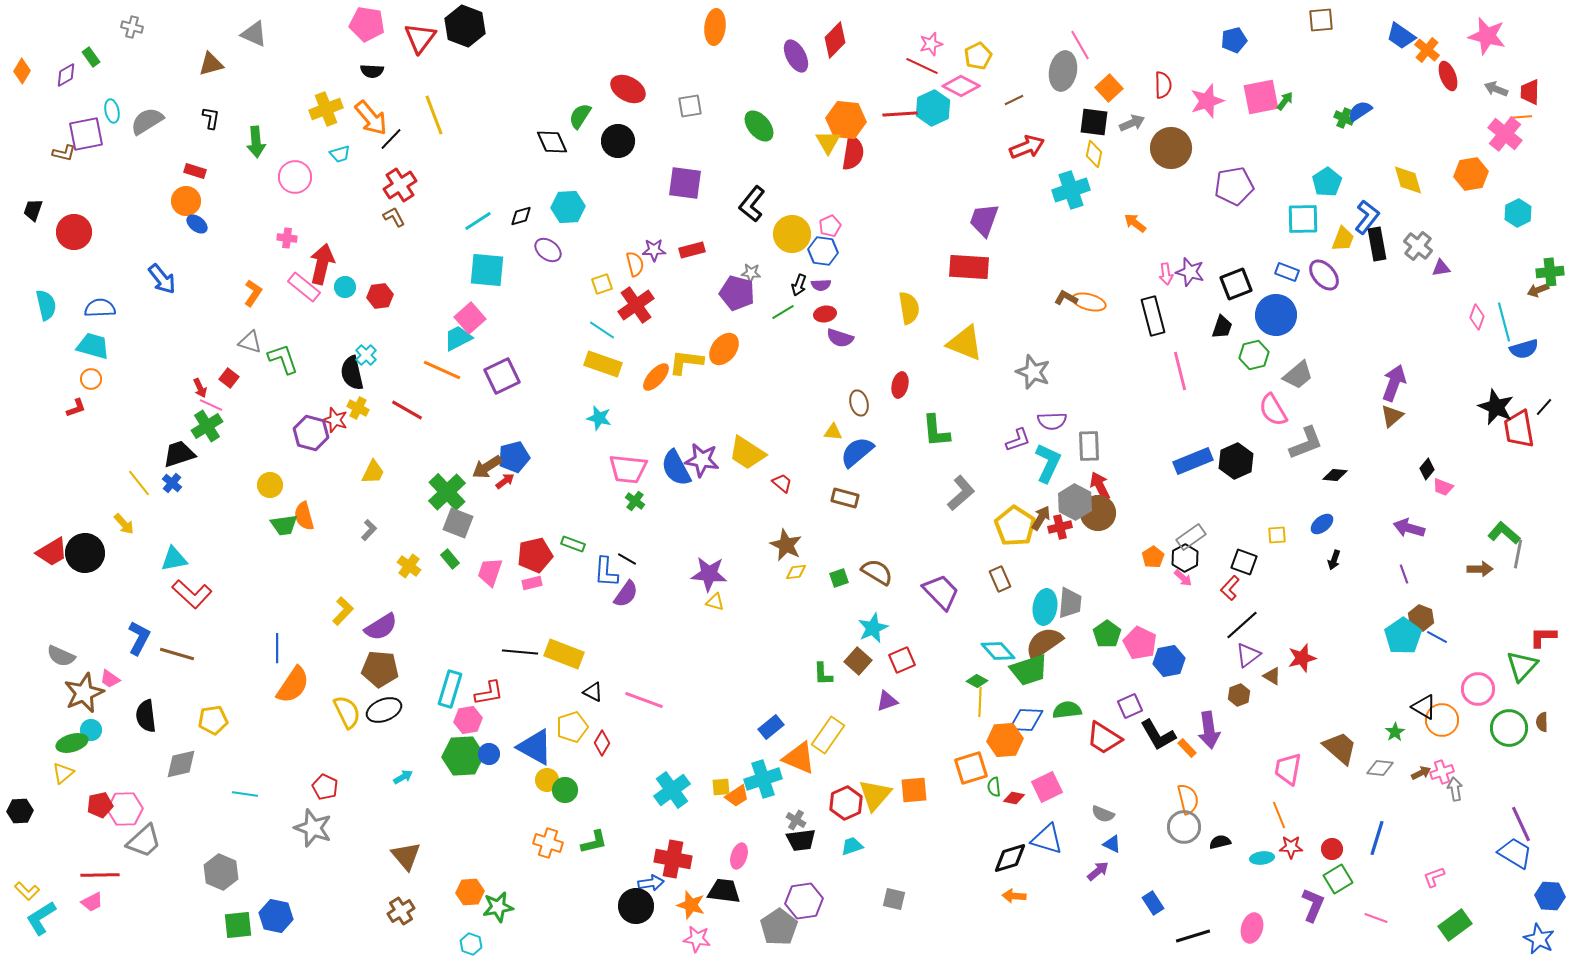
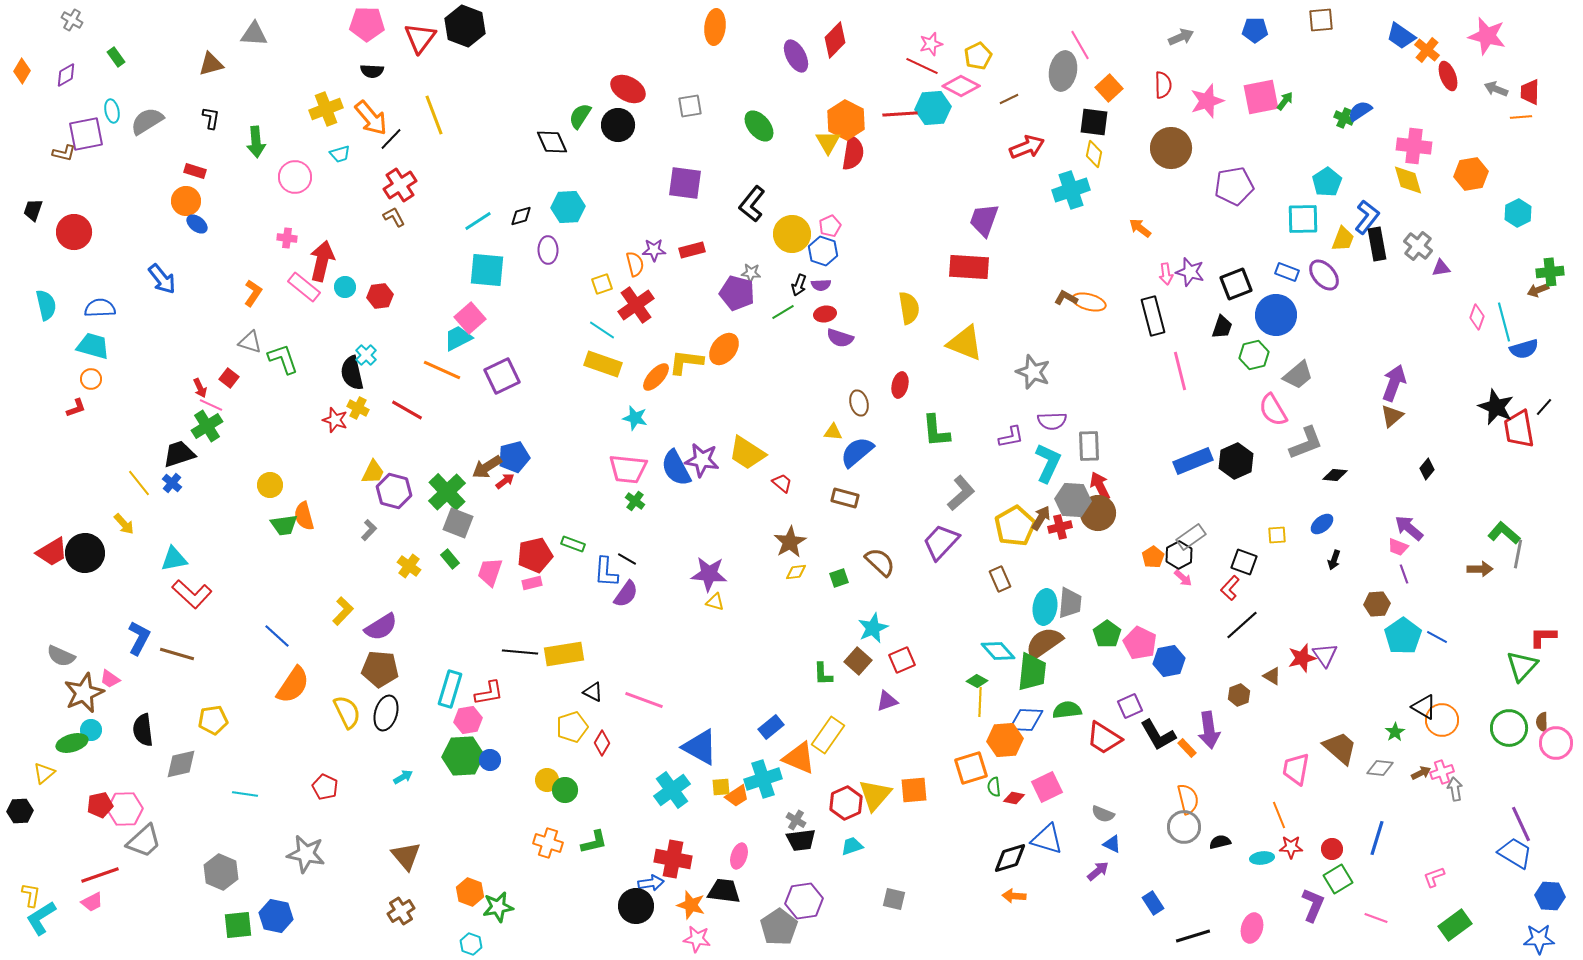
pink pentagon at (367, 24): rotated 8 degrees counterclockwise
gray cross at (132, 27): moved 60 px left, 7 px up; rotated 15 degrees clockwise
gray triangle at (254, 34): rotated 20 degrees counterclockwise
blue pentagon at (1234, 40): moved 21 px right, 10 px up; rotated 15 degrees clockwise
green rectangle at (91, 57): moved 25 px right
brown line at (1014, 100): moved 5 px left, 1 px up
cyan hexagon at (933, 108): rotated 20 degrees clockwise
orange hexagon at (846, 120): rotated 21 degrees clockwise
gray arrow at (1132, 123): moved 49 px right, 86 px up
pink cross at (1505, 134): moved 91 px left, 12 px down; rotated 32 degrees counterclockwise
black circle at (618, 141): moved 16 px up
orange arrow at (1135, 223): moved 5 px right, 5 px down
purple ellipse at (548, 250): rotated 52 degrees clockwise
blue hexagon at (823, 251): rotated 12 degrees clockwise
red arrow at (322, 264): moved 3 px up
cyan star at (599, 418): moved 36 px right
purple hexagon at (311, 433): moved 83 px right, 58 px down
purple L-shape at (1018, 440): moved 7 px left, 3 px up; rotated 8 degrees clockwise
pink trapezoid at (1443, 487): moved 45 px left, 60 px down
gray hexagon at (1075, 502): moved 2 px left, 2 px up; rotated 24 degrees counterclockwise
yellow pentagon at (1015, 526): rotated 9 degrees clockwise
purple arrow at (1409, 528): rotated 24 degrees clockwise
brown star at (786, 545): moved 4 px right, 3 px up; rotated 16 degrees clockwise
black hexagon at (1185, 558): moved 6 px left, 3 px up
brown semicircle at (877, 572): moved 3 px right, 10 px up; rotated 12 degrees clockwise
purple trapezoid at (941, 592): moved 50 px up; rotated 93 degrees counterclockwise
brown hexagon at (1421, 618): moved 44 px left, 14 px up; rotated 25 degrees counterclockwise
blue line at (277, 648): moved 12 px up; rotated 48 degrees counterclockwise
yellow rectangle at (564, 654): rotated 30 degrees counterclockwise
purple triangle at (1248, 655): moved 77 px right; rotated 28 degrees counterclockwise
green trapezoid at (1029, 670): moved 3 px right, 2 px down; rotated 66 degrees counterclockwise
pink circle at (1478, 689): moved 78 px right, 54 px down
black ellipse at (384, 710): moved 2 px right, 3 px down; rotated 52 degrees counterclockwise
black semicircle at (146, 716): moved 3 px left, 14 px down
blue triangle at (535, 747): moved 165 px right
blue circle at (489, 754): moved 1 px right, 6 px down
pink trapezoid at (1288, 769): moved 8 px right
yellow triangle at (63, 773): moved 19 px left
gray star at (313, 828): moved 7 px left, 26 px down; rotated 9 degrees counterclockwise
red line at (100, 875): rotated 18 degrees counterclockwise
yellow L-shape at (27, 891): moved 4 px right, 4 px down; rotated 125 degrees counterclockwise
orange hexagon at (470, 892): rotated 24 degrees clockwise
blue star at (1539, 939): rotated 28 degrees counterclockwise
